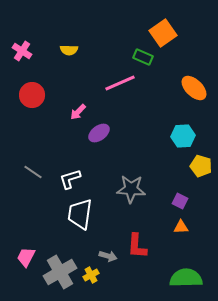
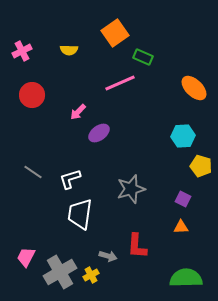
orange square: moved 48 px left
pink cross: rotated 30 degrees clockwise
gray star: rotated 20 degrees counterclockwise
purple square: moved 3 px right, 2 px up
